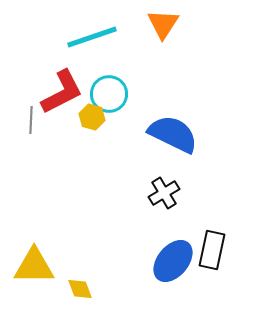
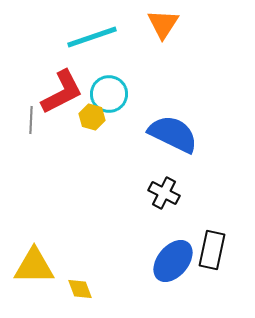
black cross: rotated 32 degrees counterclockwise
